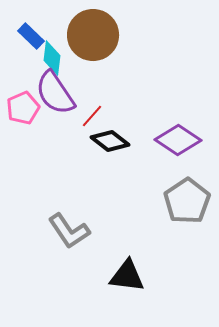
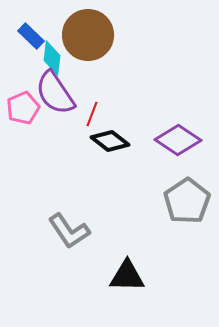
brown circle: moved 5 px left
red line: moved 2 px up; rotated 20 degrees counterclockwise
black triangle: rotated 6 degrees counterclockwise
